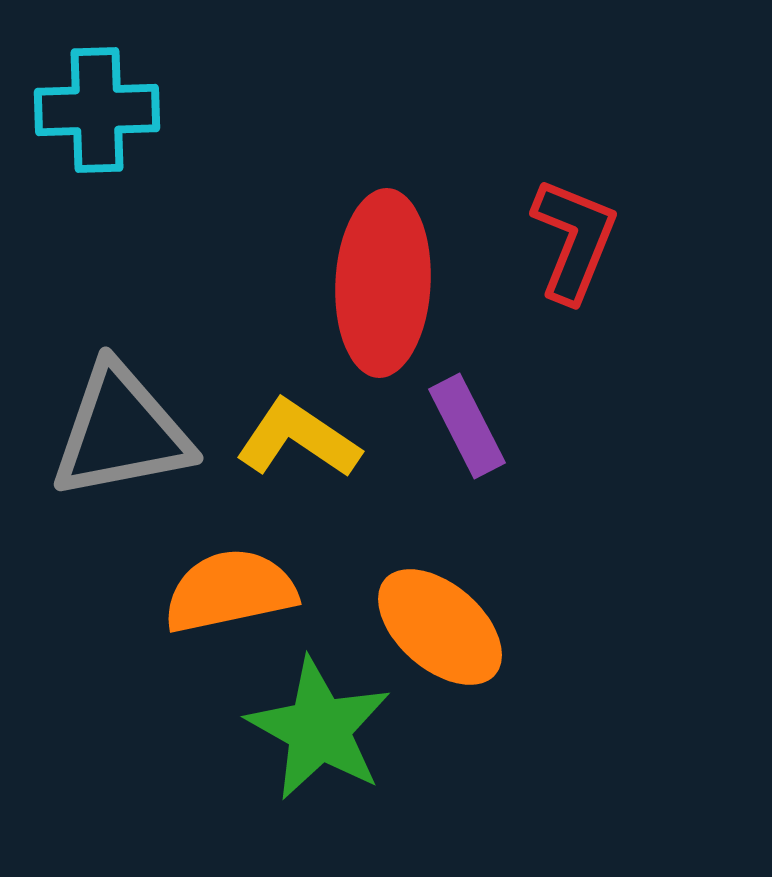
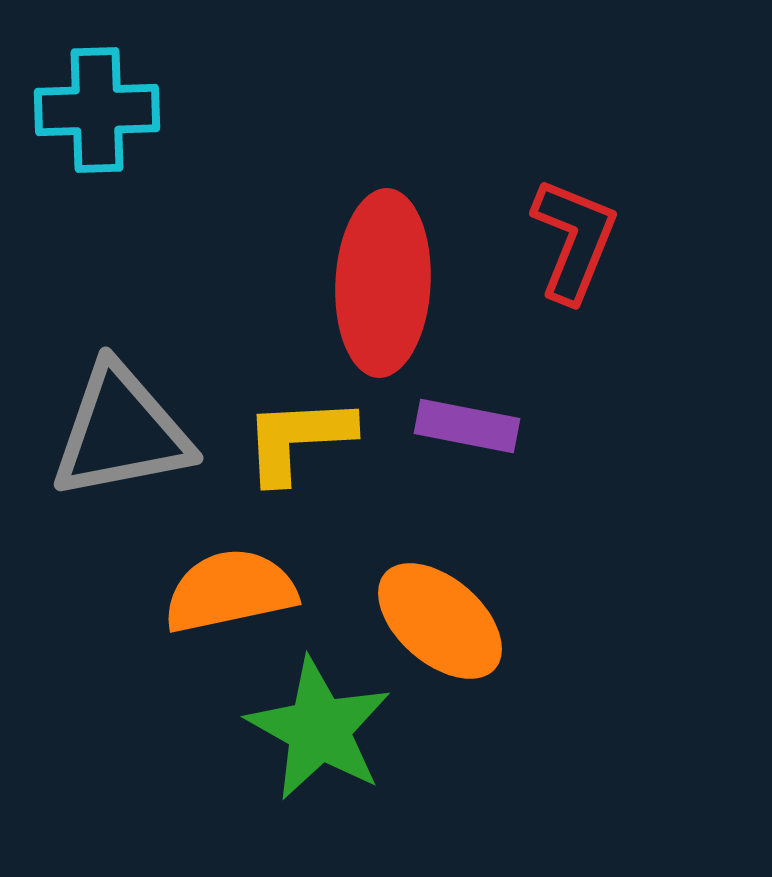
purple rectangle: rotated 52 degrees counterclockwise
yellow L-shape: rotated 37 degrees counterclockwise
orange ellipse: moved 6 px up
